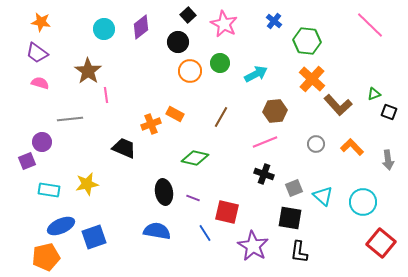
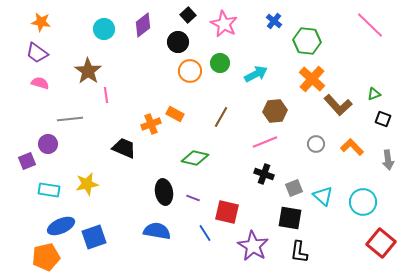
purple diamond at (141, 27): moved 2 px right, 2 px up
black square at (389, 112): moved 6 px left, 7 px down
purple circle at (42, 142): moved 6 px right, 2 px down
